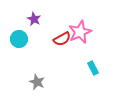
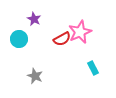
gray star: moved 2 px left, 6 px up
